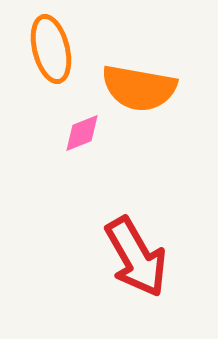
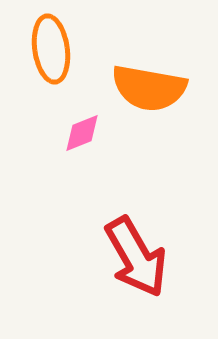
orange ellipse: rotated 6 degrees clockwise
orange semicircle: moved 10 px right
